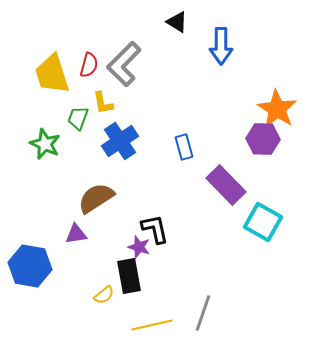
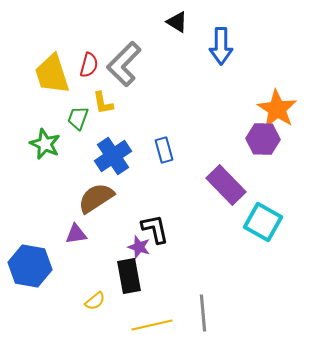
blue cross: moved 7 px left, 15 px down
blue rectangle: moved 20 px left, 3 px down
yellow semicircle: moved 9 px left, 6 px down
gray line: rotated 24 degrees counterclockwise
